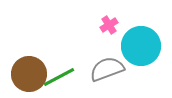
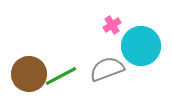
pink cross: moved 3 px right
green line: moved 2 px right, 1 px up
